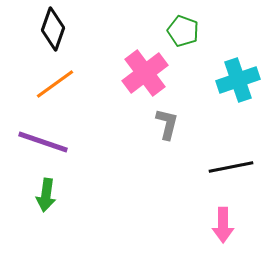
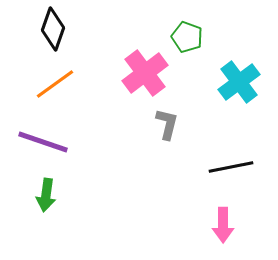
green pentagon: moved 4 px right, 6 px down
cyan cross: moved 1 px right, 2 px down; rotated 18 degrees counterclockwise
